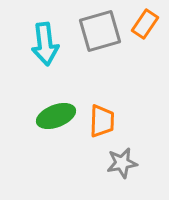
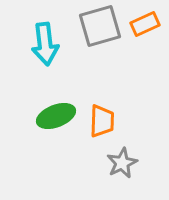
orange rectangle: rotated 32 degrees clockwise
gray square: moved 5 px up
gray star: rotated 16 degrees counterclockwise
